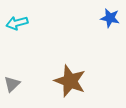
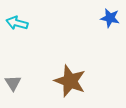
cyan arrow: rotated 30 degrees clockwise
gray triangle: moved 1 px right, 1 px up; rotated 18 degrees counterclockwise
